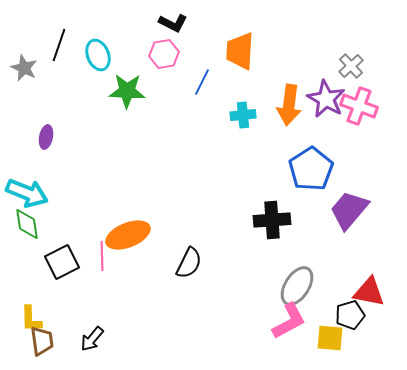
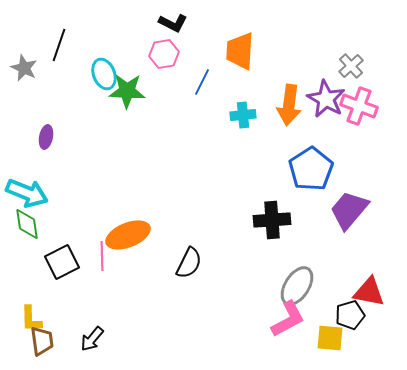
cyan ellipse: moved 6 px right, 19 px down
pink L-shape: moved 1 px left, 2 px up
